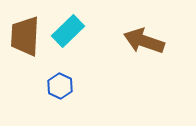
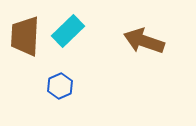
blue hexagon: rotated 10 degrees clockwise
